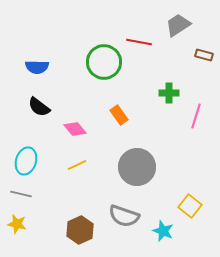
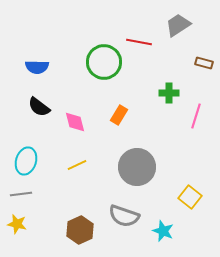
brown rectangle: moved 8 px down
orange rectangle: rotated 66 degrees clockwise
pink diamond: moved 7 px up; rotated 25 degrees clockwise
gray line: rotated 20 degrees counterclockwise
yellow square: moved 9 px up
